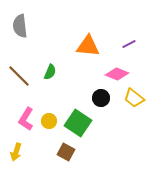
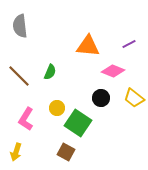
pink diamond: moved 4 px left, 3 px up
yellow circle: moved 8 px right, 13 px up
